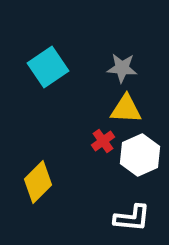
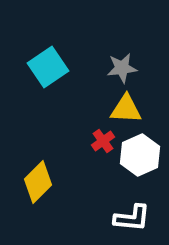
gray star: rotated 12 degrees counterclockwise
